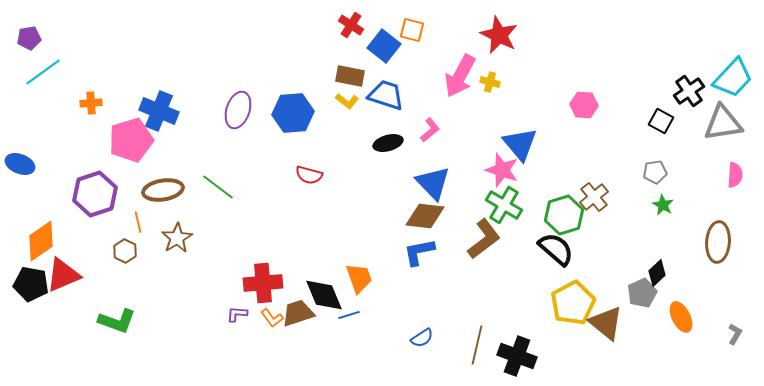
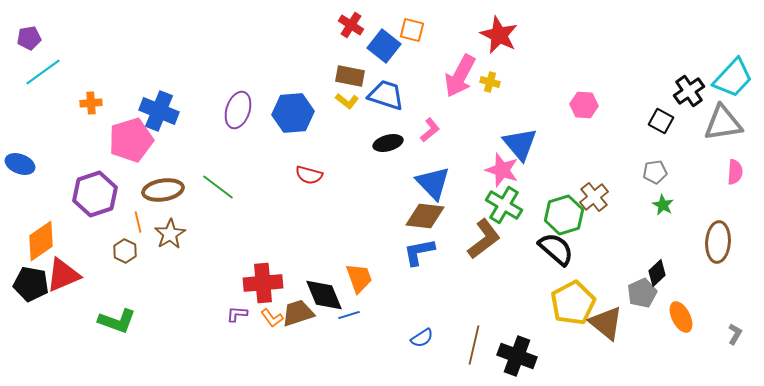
pink semicircle at (735, 175): moved 3 px up
brown star at (177, 238): moved 7 px left, 4 px up
brown line at (477, 345): moved 3 px left
